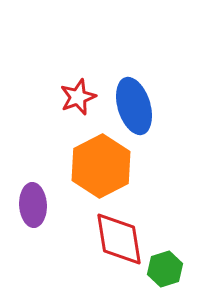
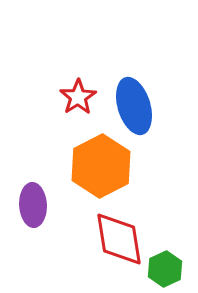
red star: rotated 12 degrees counterclockwise
green hexagon: rotated 8 degrees counterclockwise
